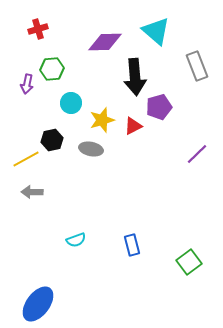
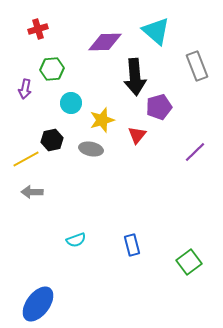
purple arrow: moved 2 px left, 5 px down
red triangle: moved 4 px right, 9 px down; rotated 24 degrees counterclockwise
purple line: moved 2 px left, 2 px up
